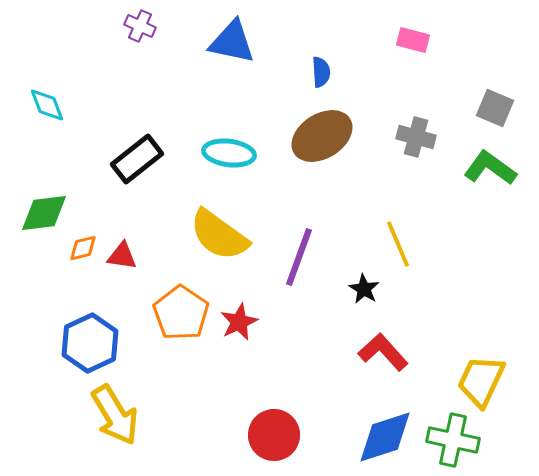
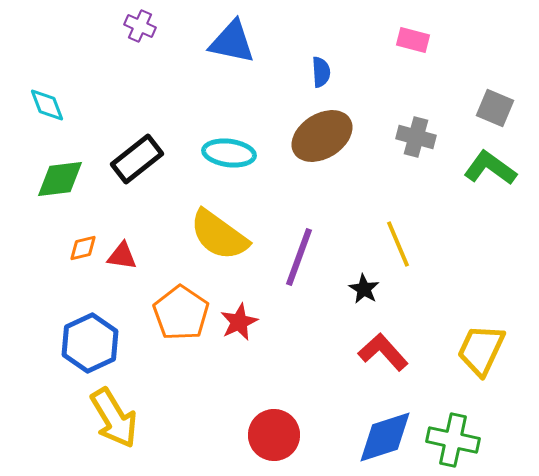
green diamond: moved 16 px right, 34 px up
yellow trapezoid: moved 31 px up
yellow arrow: moved 1 px left, 3 px down
